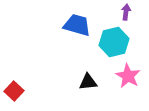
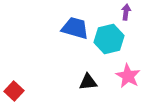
blue trapezoid: moved 2 px left, 3 px down
cyan hexagon: moved 5 px left, 3 px up
